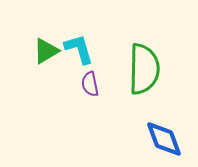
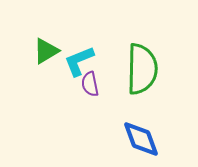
cyan L-shape: moved 12 px down; rotated 96 degrees counterclockwise
green semicircle: moved 2 px left
blue diamond: moved 23 px left
